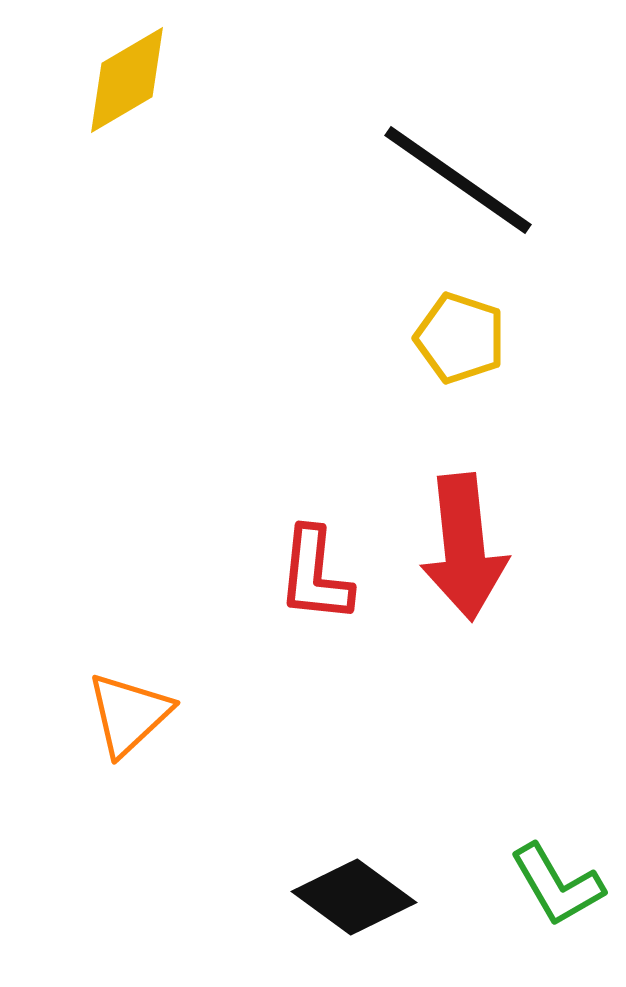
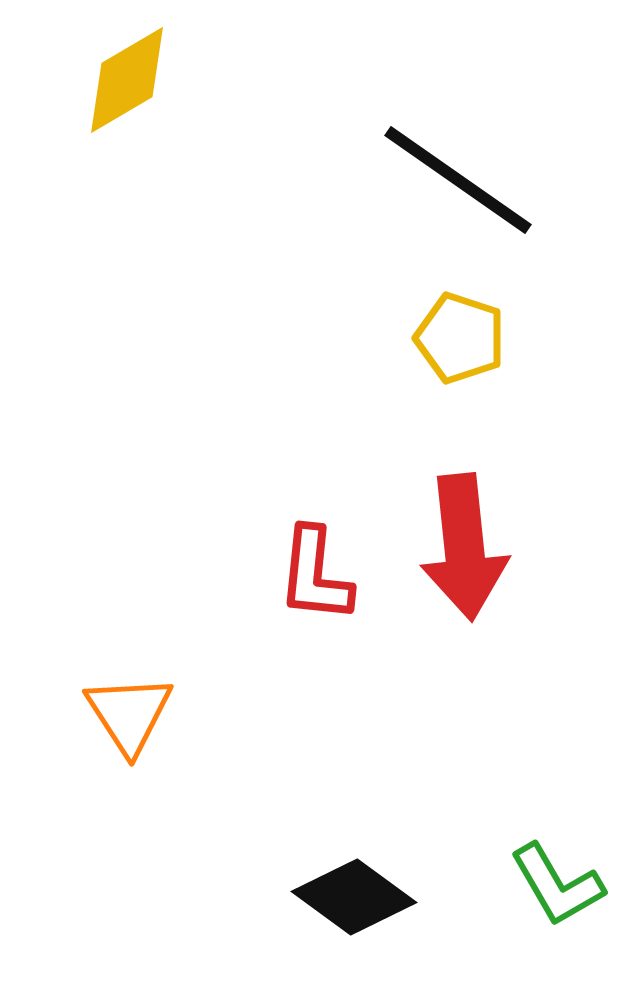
orange triangle: rotated 20 degrees counterclockwise
